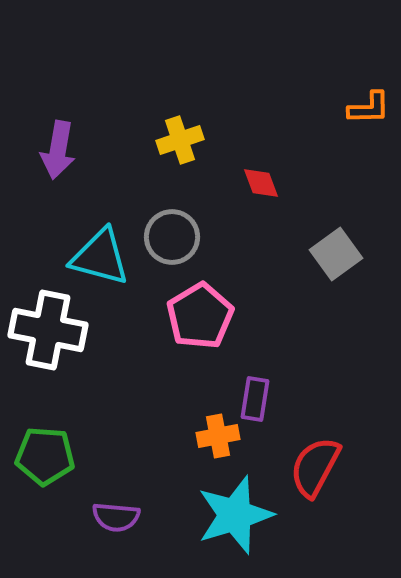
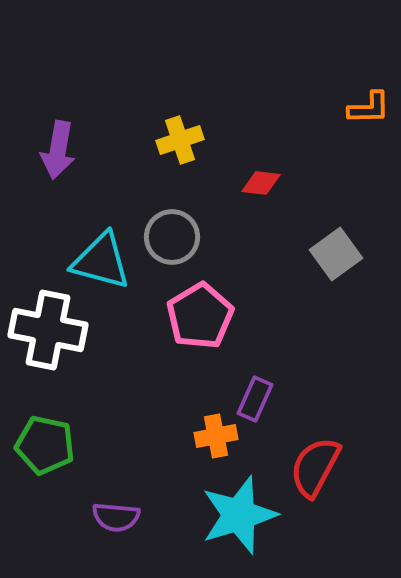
red diamond: rotated 63 degrees counterclockwise
cyan triangle: moved 1 px right, 4 px down
purple rectangle: rotated 15 degrees clockwise
orange cross: moved 2 px left
green pentagon: moved 11 px up; rotated 8 degrees clockwise
cyan star: moved 4 px right
